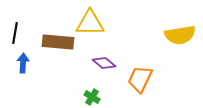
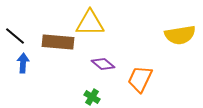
black line: moved 3 px down; rotated 60 degrees counterclockwise
purple diamond: moved 1 px left, 1 px down
